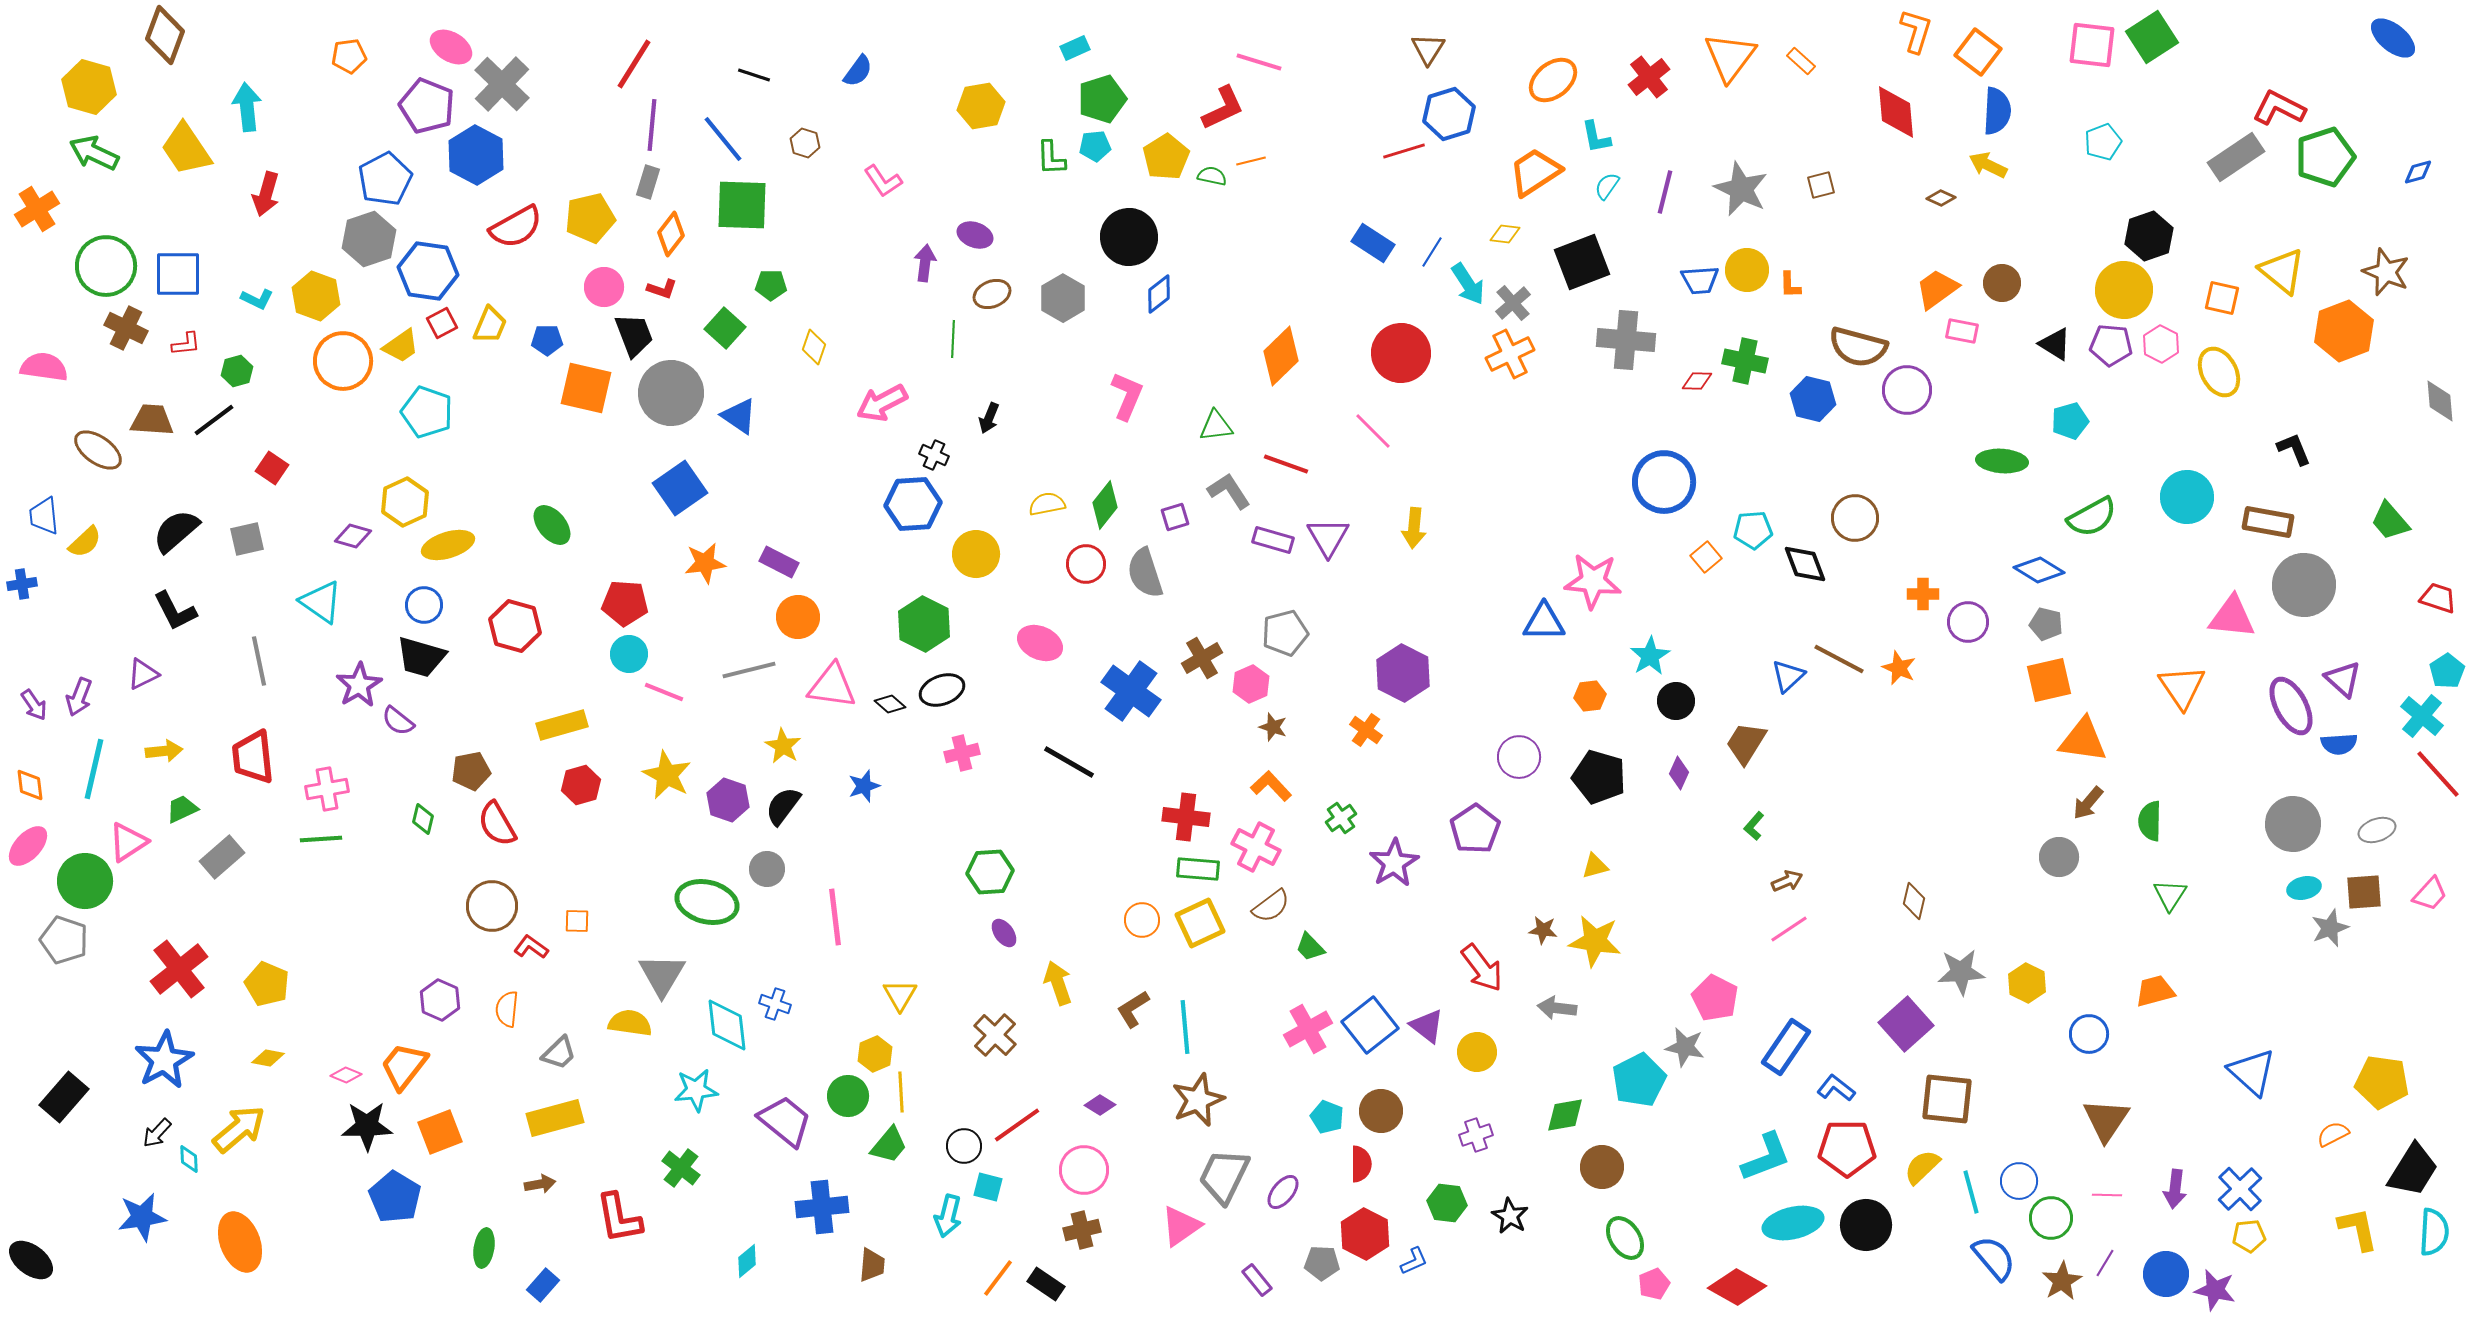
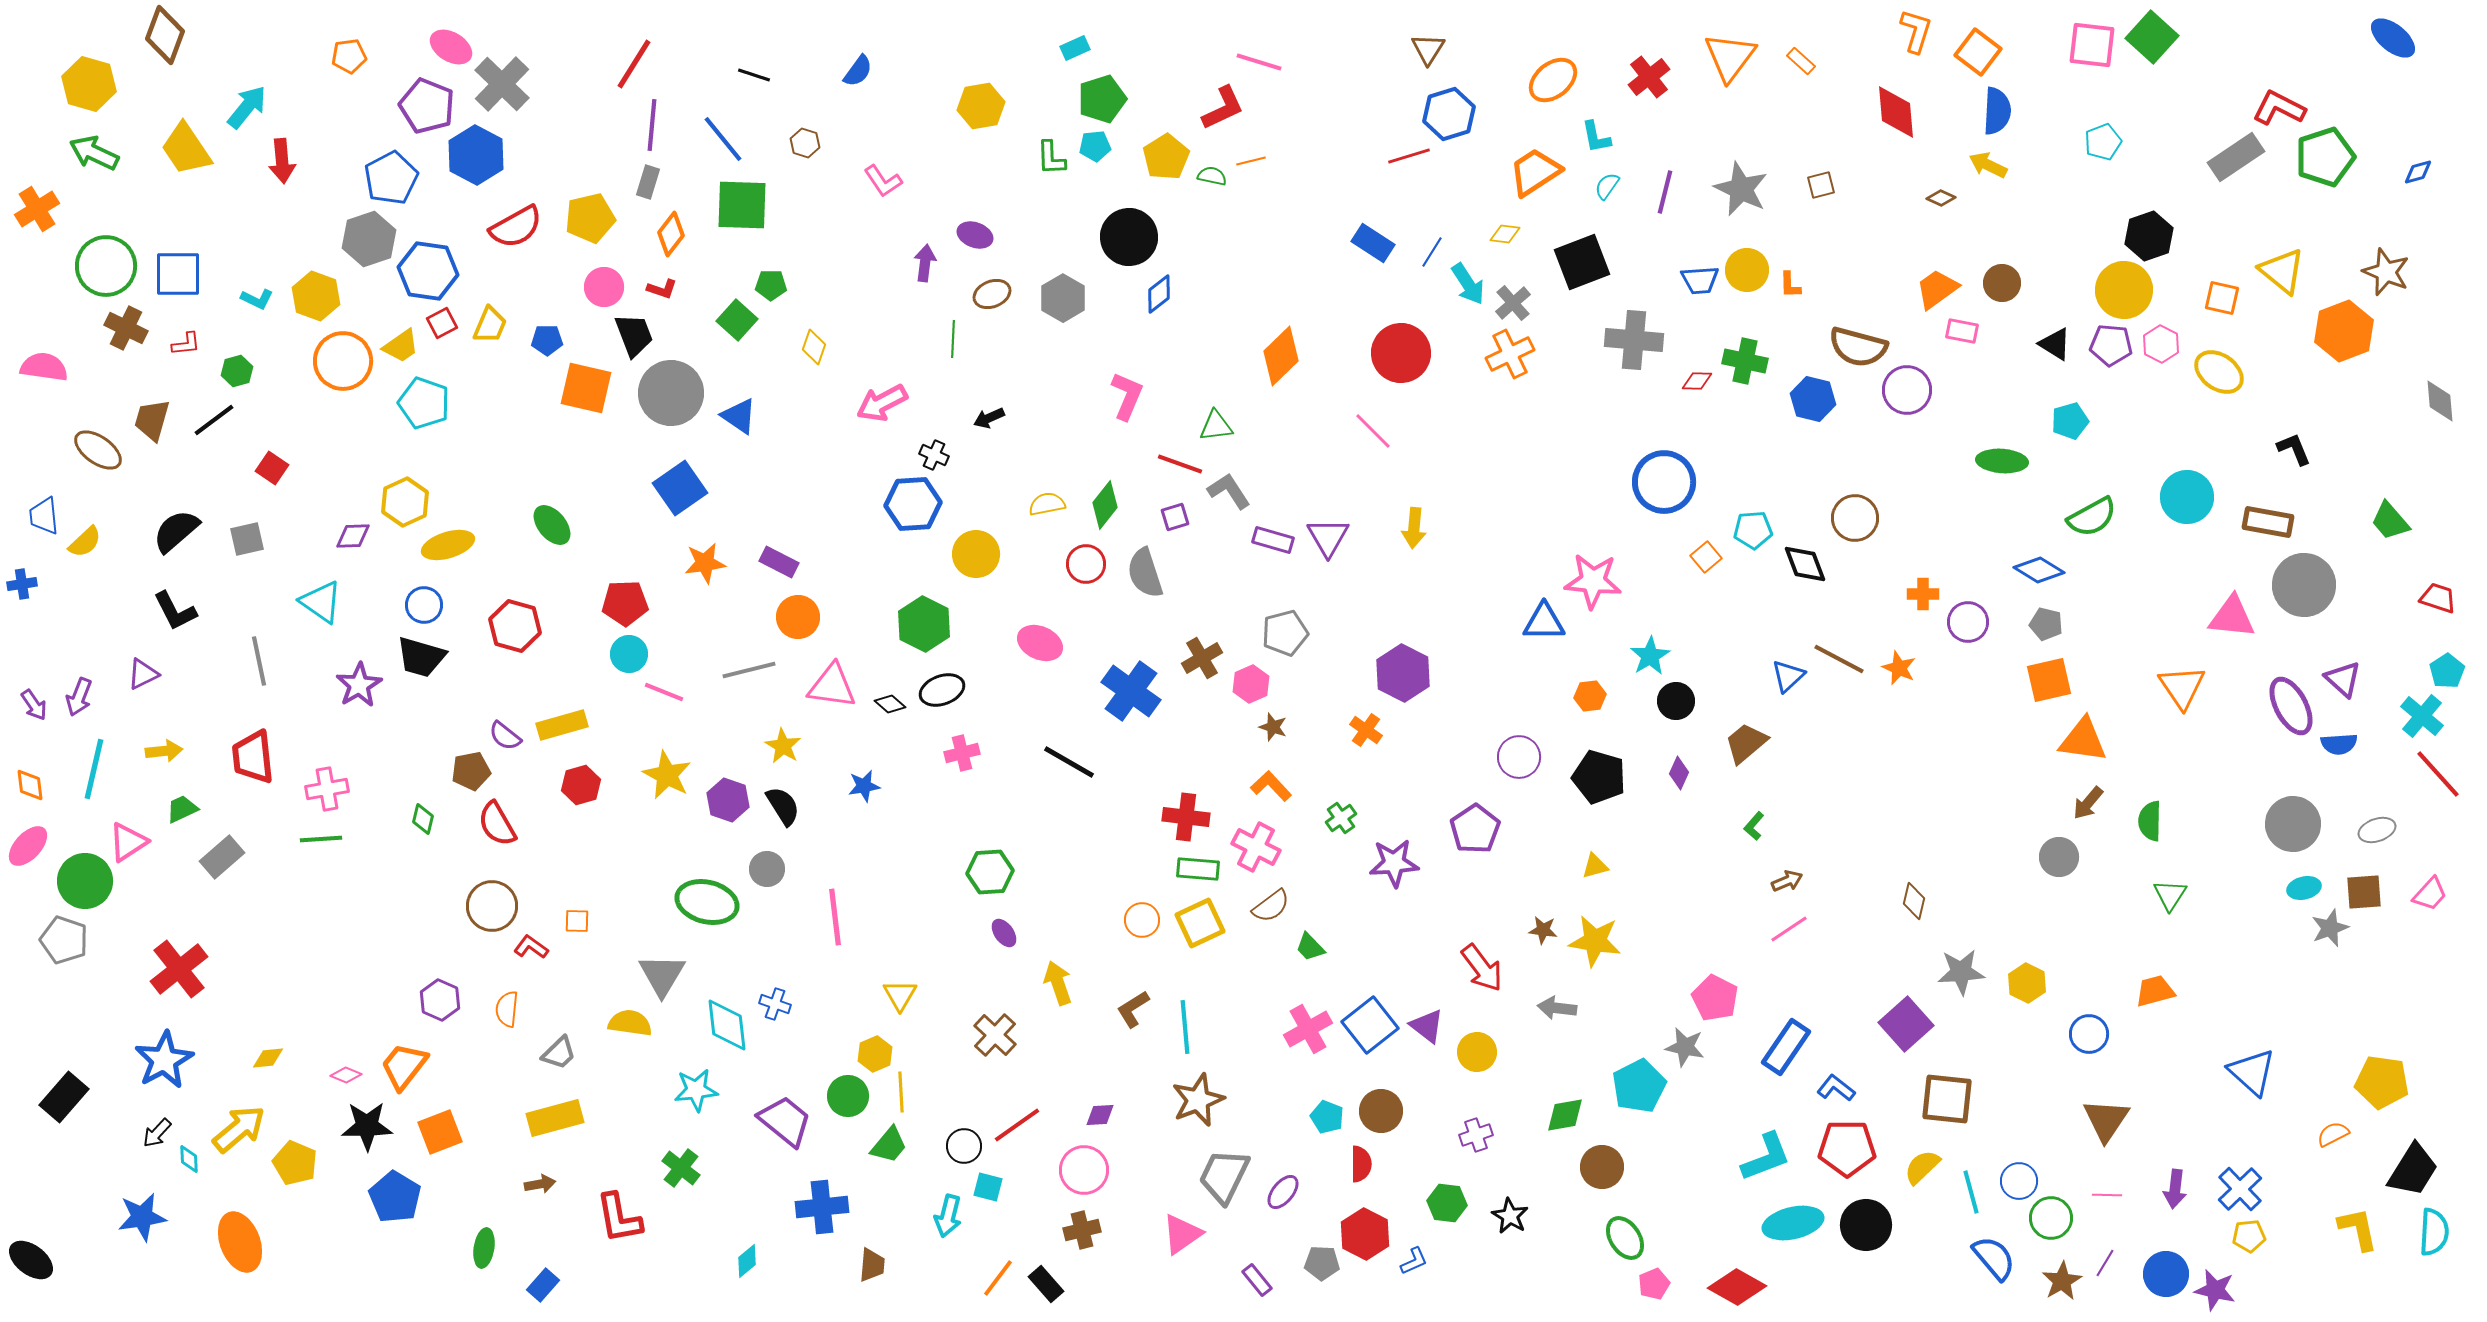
green square at (2152, 37): rotated 15 degrees counterclockwise
yellow hexagon at (89, 87): moved 3 px up
cyan arrow at (247, 107): rotated 45 degrees clockwise
red line at (1404, 151): moved 5 px right, 5 px down
blue pentagon at (385, 179): moved 6 px right, 1 px up
red arrow at (266, 194): moved 16 px right, 33 px up; rotated 21 degrees counterclockwise
green square at (725, 328): moved 12 px right, 8 px up
gray cross at (1626, 340): moved 8 px right
yellow ellipse at (2219, 372): rotated 27 degrees counterclockwise
cyan pentagon at (427, 412): moved 3 px left, 9 px up
black arrow at (989, 418): rotated 44 degrees clockwise
brown trapezoid at (152, 420): rotated 78 degrees counterclockwise
red line at (1286, 464): moved 106 px left
purple diamond at (353, 536): rotated 18 degrees counterclockwise
red pentagon at (625, 603): rotated 6 degrees counterclockwise
purple semicircle at (398, 721): moved 107 px right, 15 px down
brown trapezoid at (1746, 743): rotated 18 degrees clockwise
blue star at (864, 786): rotated 8 degrees clockwise
black semicircle at (783, 806): rotated 111 degrees clockwise
purple star at (1394, 863): rotated 27 degrees clockwise
yellow pentagon at (267, 984): moved 28 px right, 179 px down
yellow diamond at (268, 1058): rotated 16 degrees counterclockwise
cyan pentagon at (1639, 1080): moved 6 px down
purple diamond at (1100, 1105): moved 10 px down; rotated 36 degrees counterclockwise
pink triangle at (1181, 1226): moved 1 px right, 8 px down
black rectangle at (1046, 1284): rotated 15 degrees clockwise
